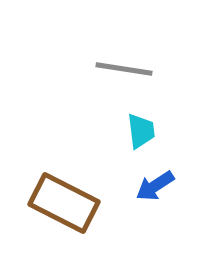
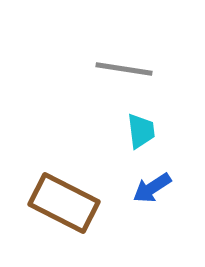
blue arrow: moved 3 px left, 2 px down
